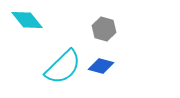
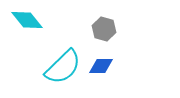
blue diamond: rotated 15 degrees counterclockwise
